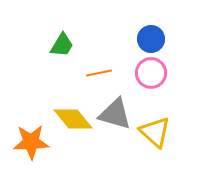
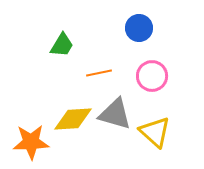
blue circle: moved 12 px left, 11 px up
pink circle: moved 1 px right, 3 px down
yellow diamond: rotated 54 degrees counterclockwise
